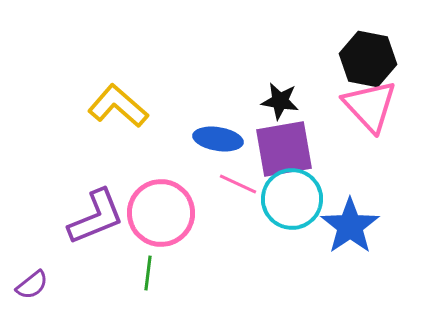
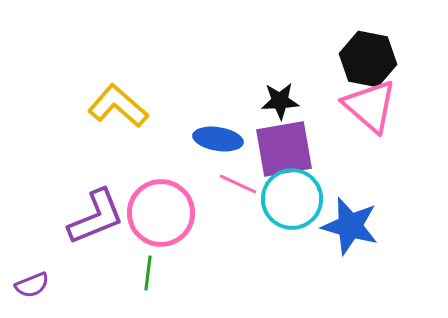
black star: rotated 12 degrees counterclockwise
pink triangle: rotated 6 degrees counterclockwise
blue star: rotated 22 degrees counterclockwise
purple semicircle: rotated 16 degrees clockwise
